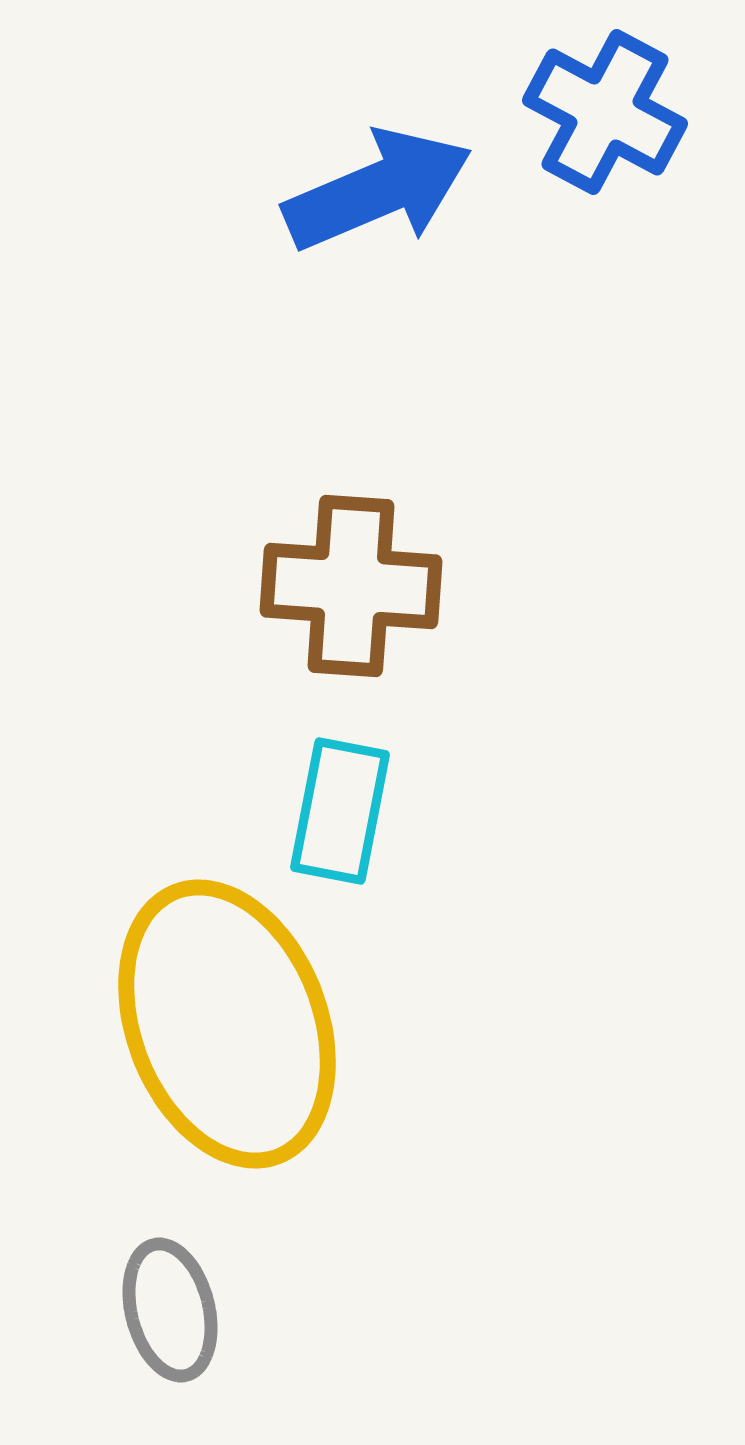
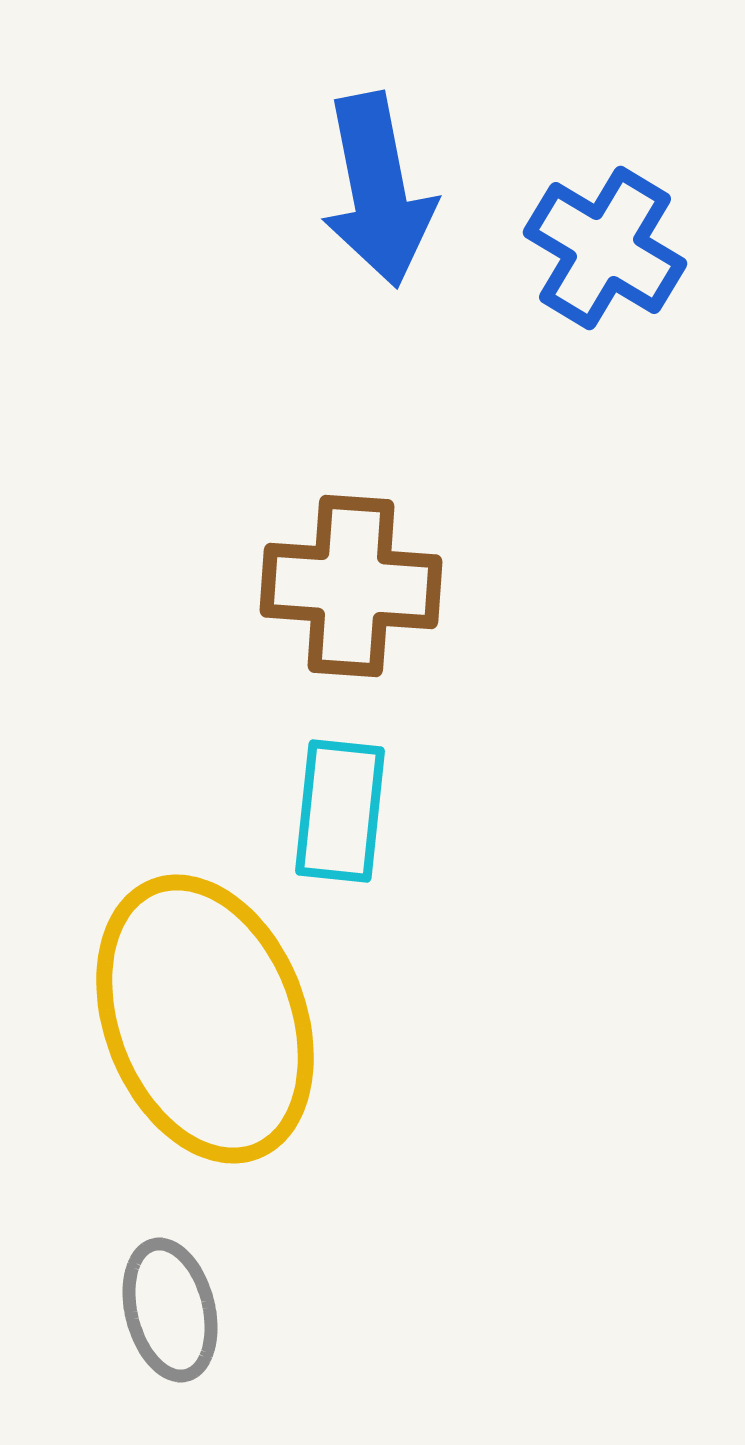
blue cross: moved 136 px down; rotated 3 degrees clockwise
blue arrow: rotated 102 degrees clockwise
cyan rectangle: rotated 5 degrees counterclockwise
yellow ellipse: moved 22 px left, 5 px up
